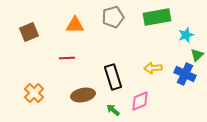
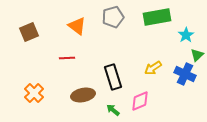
orange triangle: moved 2 px right, 1 px down; rotated 36 degrees clockwise
cyan star: rotated 14 degrees counterclockwise
yellow arrow: rotated 30 degrees counterclockwise
